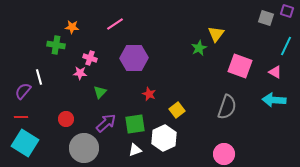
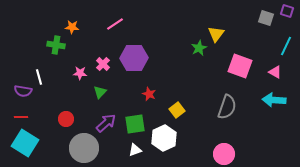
pink cross: moved 13 px right, 6 px down; rotated 24 degrees clockwise
purple semicircle: rotated 120 degrees counterclockwise
